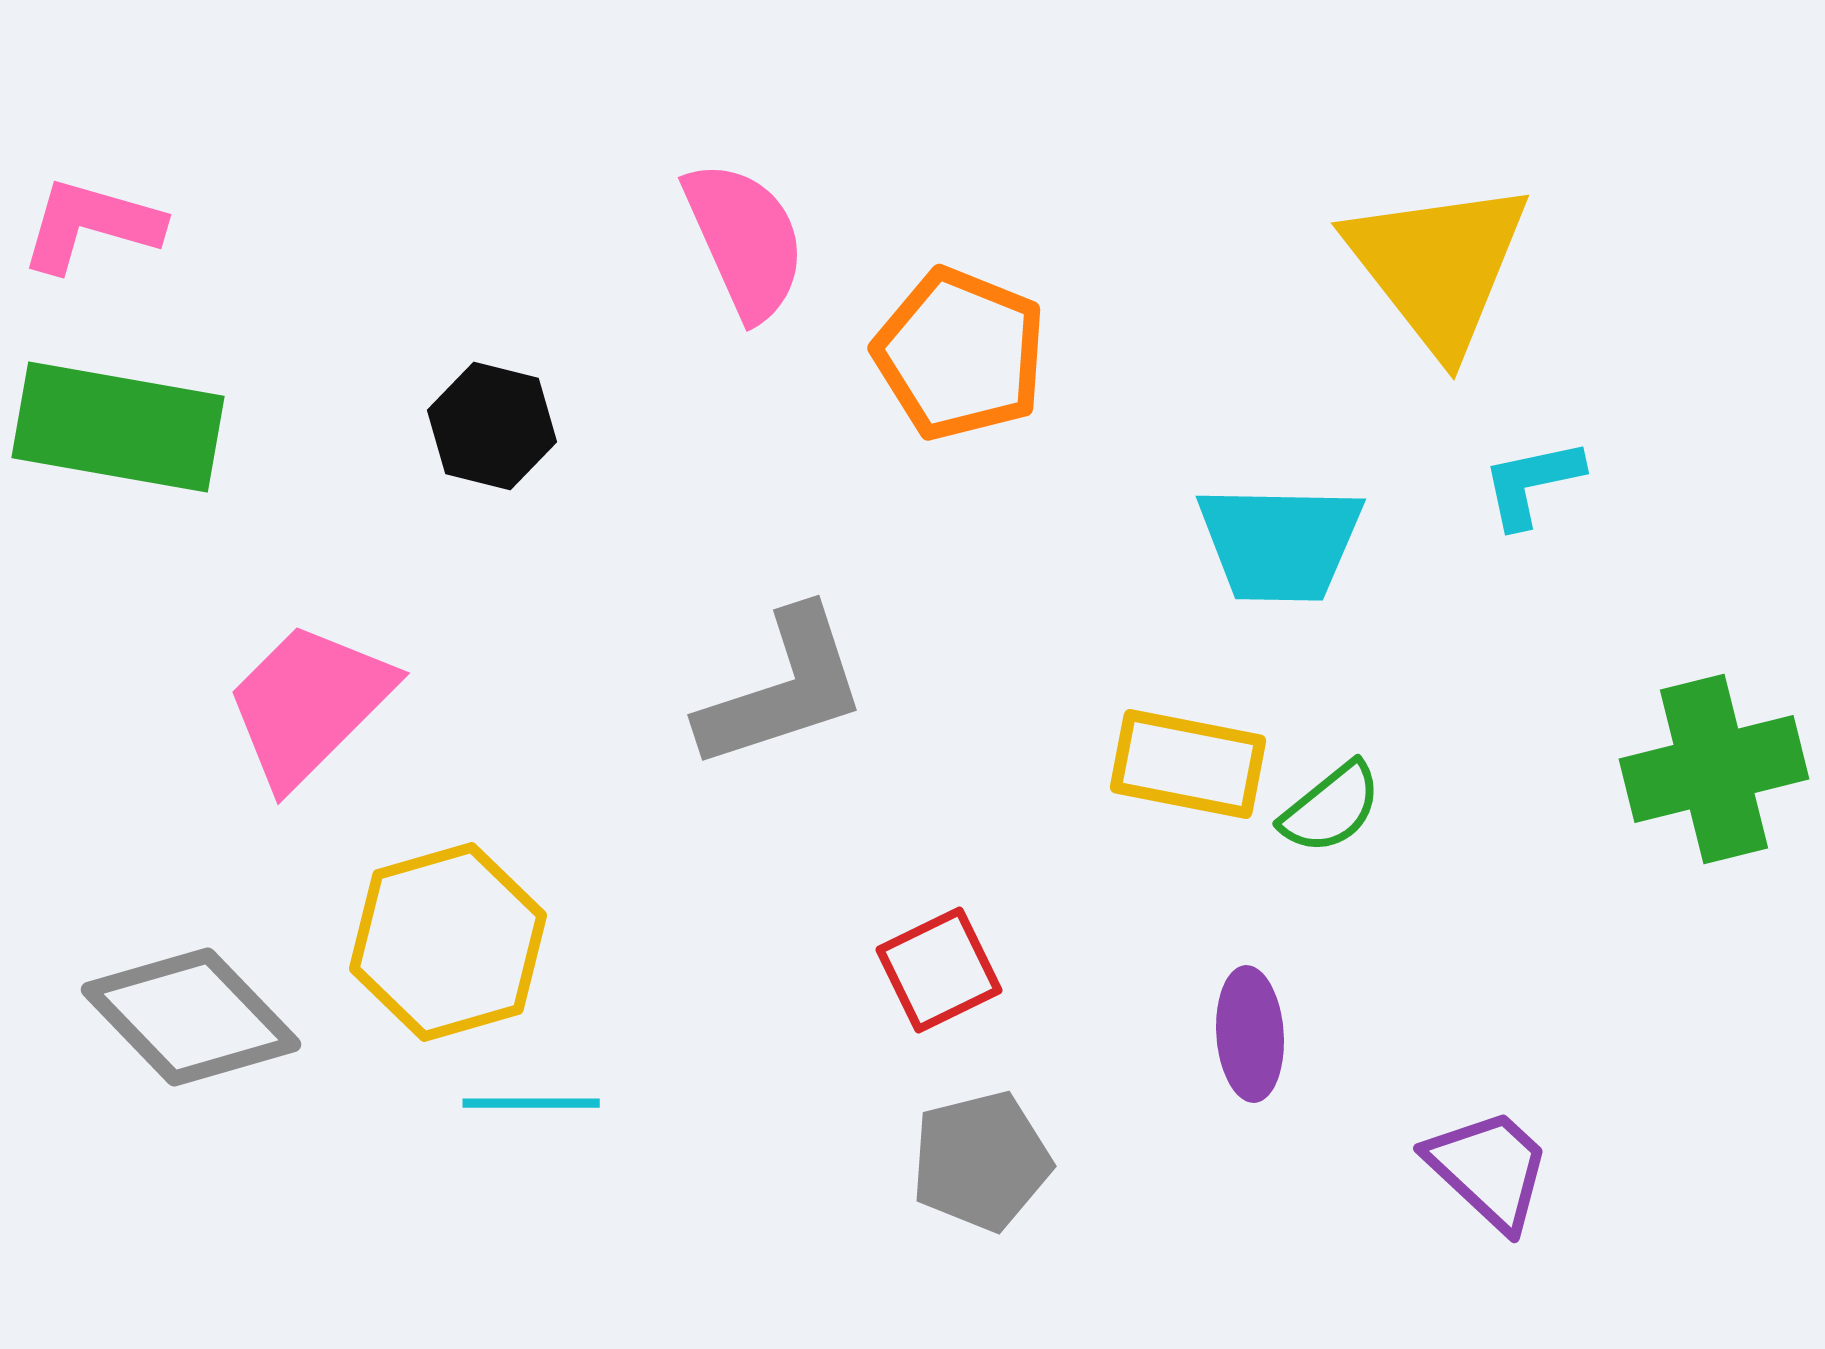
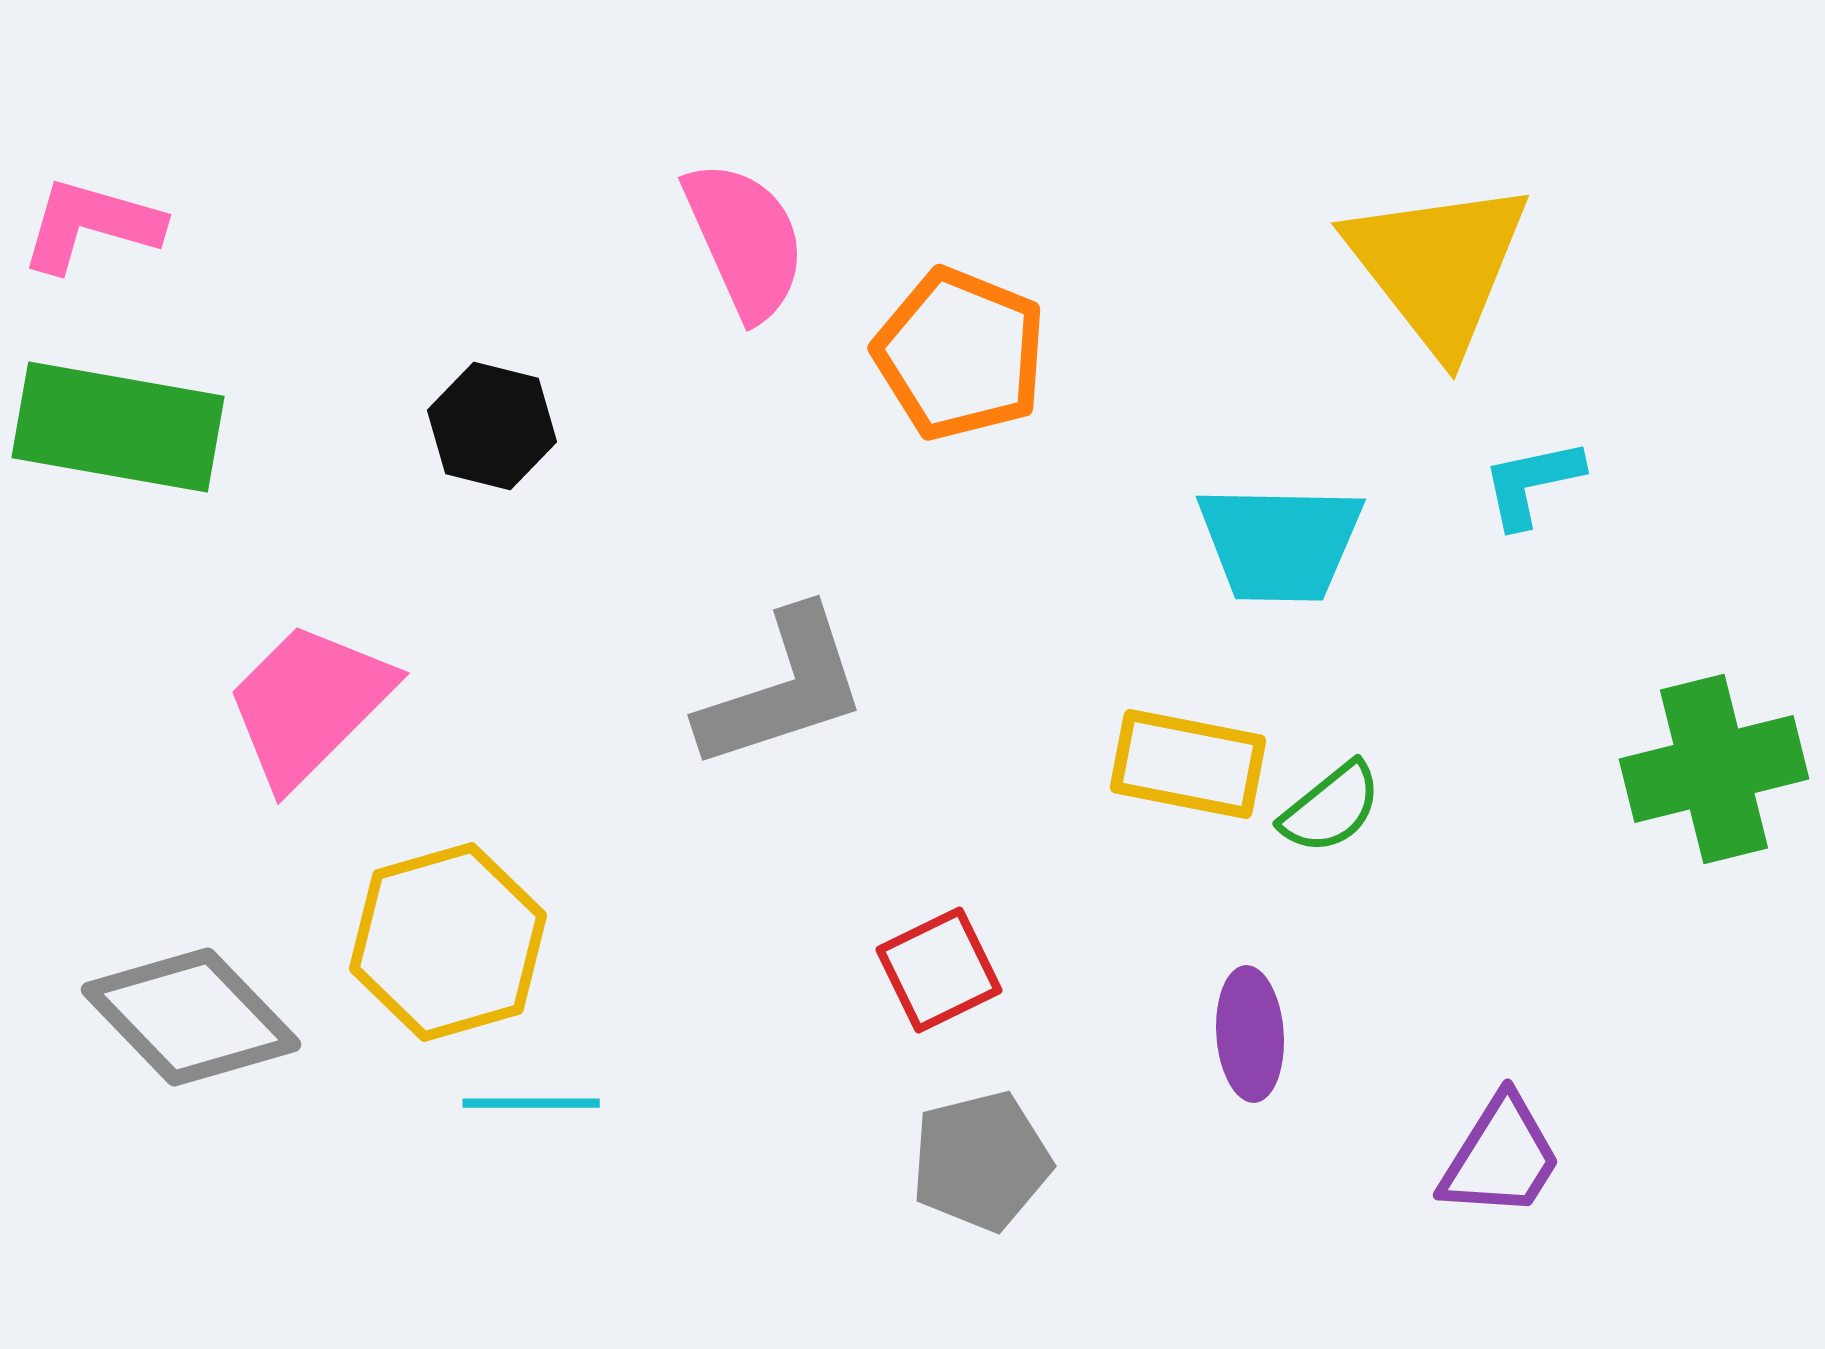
purple trapezoid: moved 12 px right, 12 px up; rotated 79 degrees clockwise
